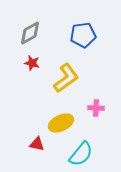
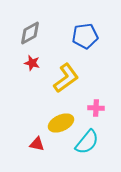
blue pentagon: moved 2 px right, 1 px down
cyan semicircle: moved 6 px right, 12 px up
